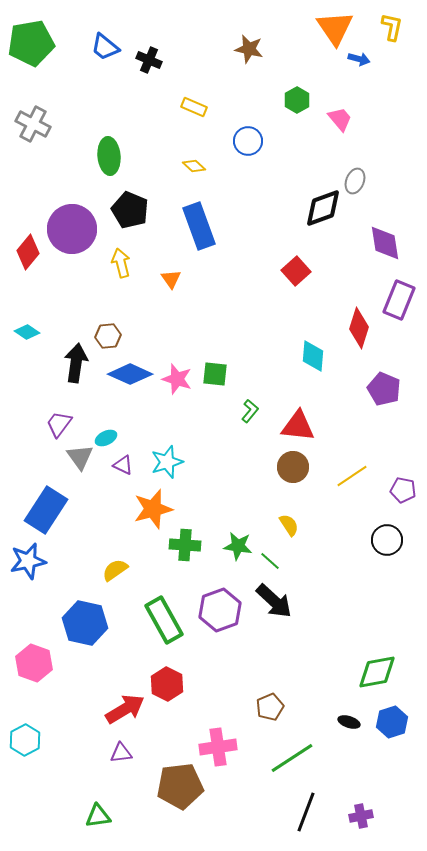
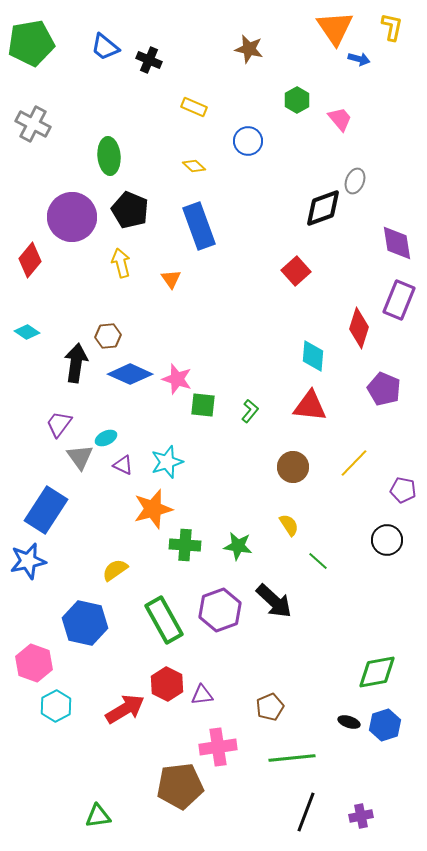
purple circle at (72, 229): moved 12 px up
purple diamond at (385, 243): moved 12 px right
red diamond at (28, 252): moved 2 px right, 8 px down
green square at (215, 374): moved 12 px left, 31 px down
red triangle at (298, 426): moved 12 px right, 20 px up
yellow line at (352, 476): moved 2 px right, 13 px up; rotated 12 degrees counterclockwise
green line at (270, 561): moved 48 px right
blue hexagon at (392, 722): moved 7 px left, 3 px down
cyan hexagon at (25, 740): moved 31 px right, 34 px up
purple triangle at (121, 753): moved 81 px right, 58 px up
green line at (292, 758): rotated 27 degrees clockwise
